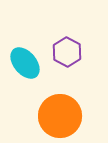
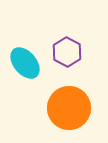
orange circle: moved 9 px right, 8 px up
